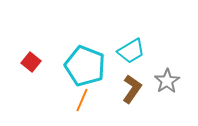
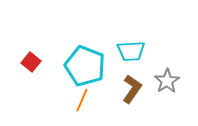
cyan trapezoid: rotated 28 degrees clockwise
